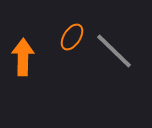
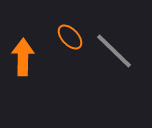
orange ellipse: moved 2 px left; rotated 76 degrees counterclockwise
